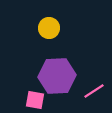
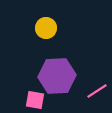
yellow circle: moved 3 px left
pink line: moved 3 px right
